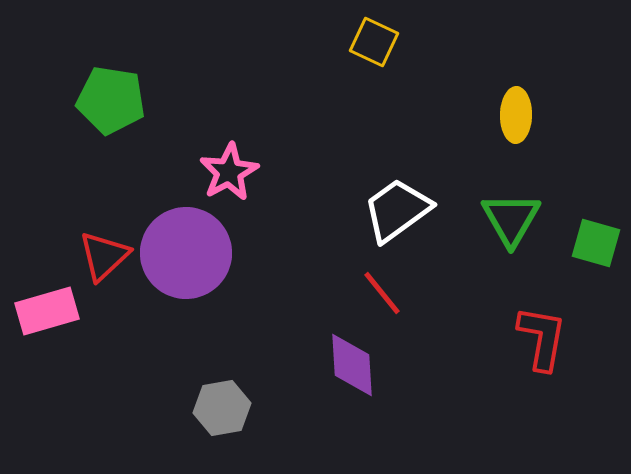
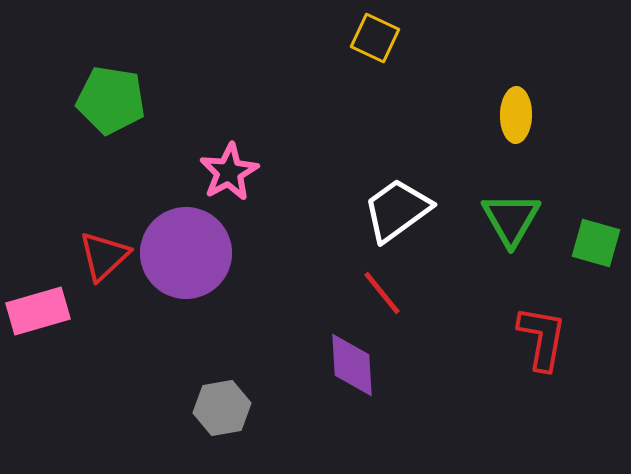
yellow square: moved 1 px right, 4 px up
pink rectangle: moved 9 px left
